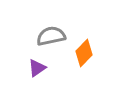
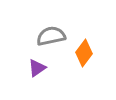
orange diamond: rotated 8 degrees counterclockwise
